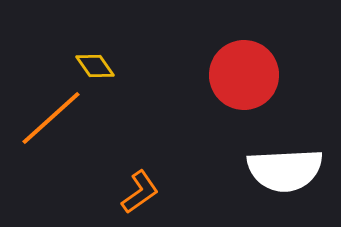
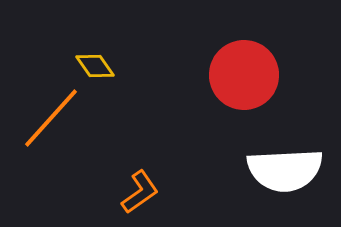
orange line: rotated 6 degrees counterclockwise
